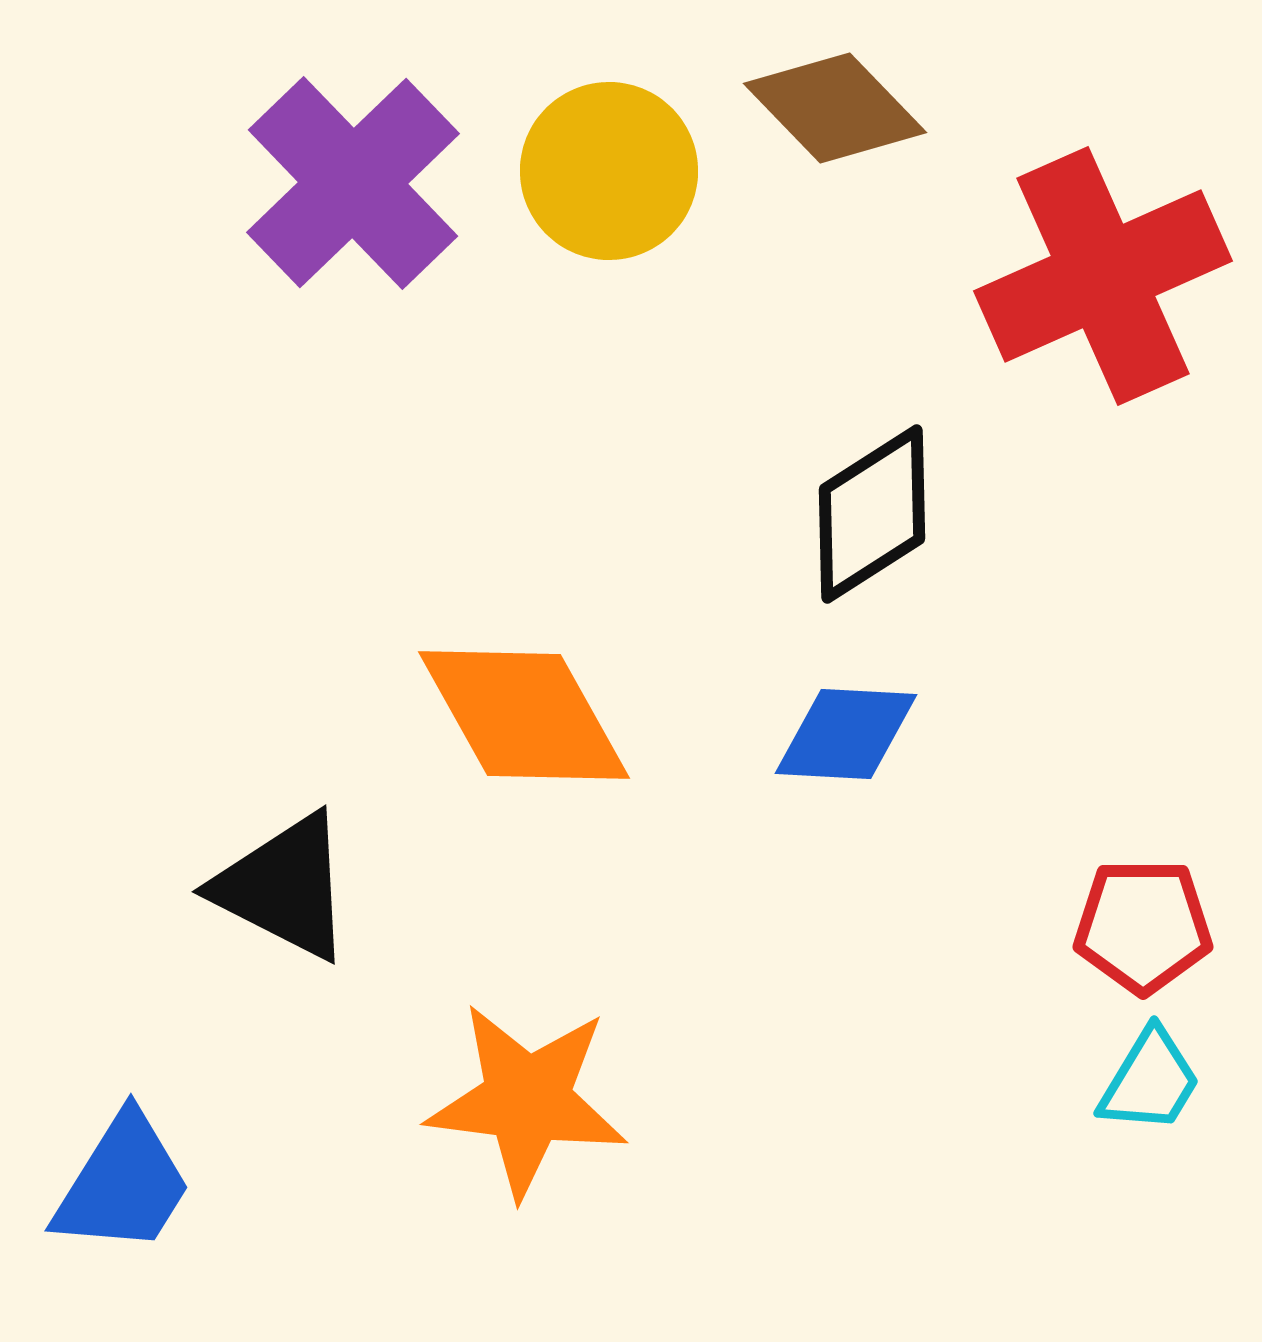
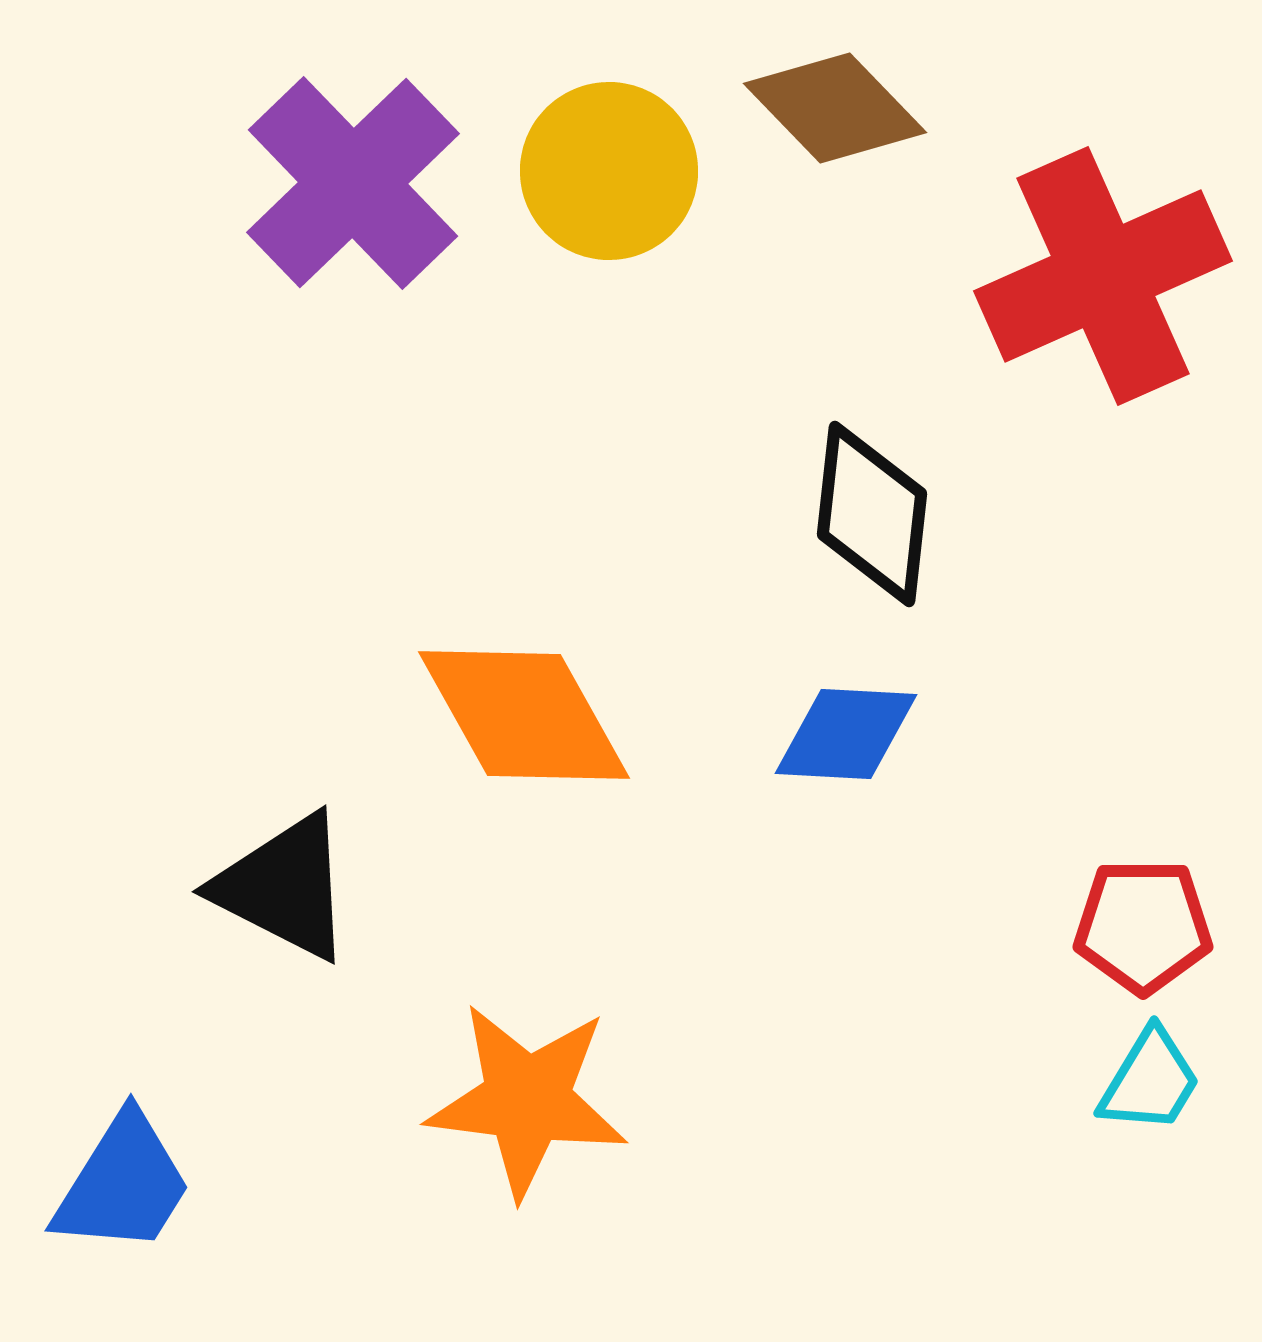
black diamond: rotated 51 degrees counterclockwise
